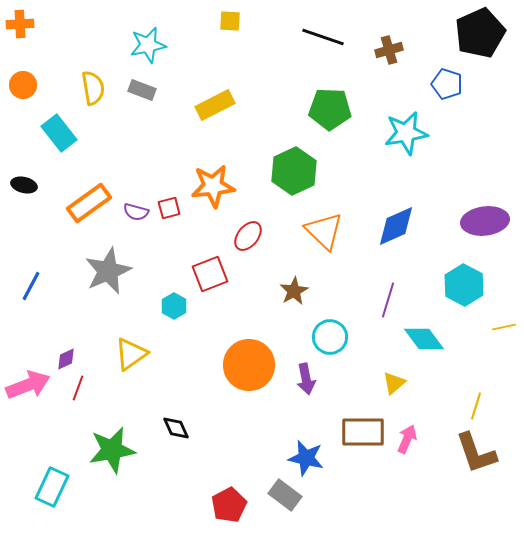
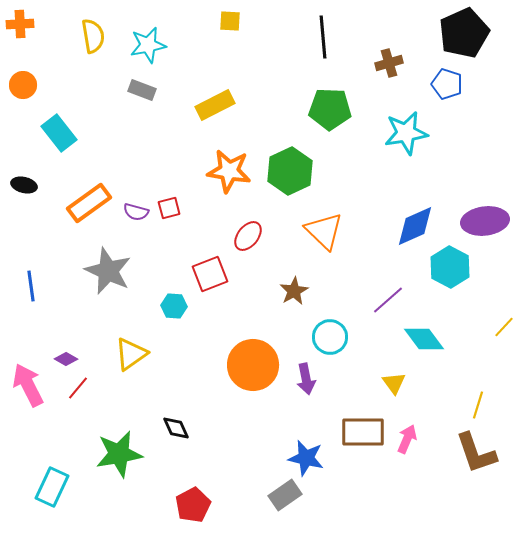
black pentagon at (480, 33): moved 16 px left
black line at (323, 37): rotated 66 degrees clockwise
brown cross at (389, 50): moved 13 px down
yellow semicircle at (93, 88): moved 52 px up
green hexagon at (294, 171): moved 4 px left
orange star at (213, 186): moved 16 px right, 15 px up; rotated 15 degrees clockwise
blue diamond at (396, 226): moved 19 px right
gray star at (108, 271): rotated 24 degrees counterclockwise
cyan hexagon at (464, 285): moved 14 px left, 18 px up
blue line at (31, 286): rotated 36 degrees counterclockwise
purple line at (388, 300): rotated 32 degrees clockwise
cyan hexagon at (174, 306): rotated 25 degrees counterclockwise
yellow line at (504, 327): rotated 35 degrees counterclockwise
purple diamond at (66, 359): rotated 55 degrees clockwise
orange circle at (249, 365): moved 4 px right
yellow triangle at (394, 383): rotated 25 degrees counterclockwise
pink arrow at (28, 385): rotated 96 degrees counterclockwise
red line at (78, 388): rotated 20 degrees clockwise
yellow line at (476, 406): moved 2 px right, 1 px up
green star at (112, 450): moved 7 px right, 4 px down
gray rectangle at (285, 495): rotated 72 degrees counterclockwise
red pentagon at (229, 505): moved 36 px left
